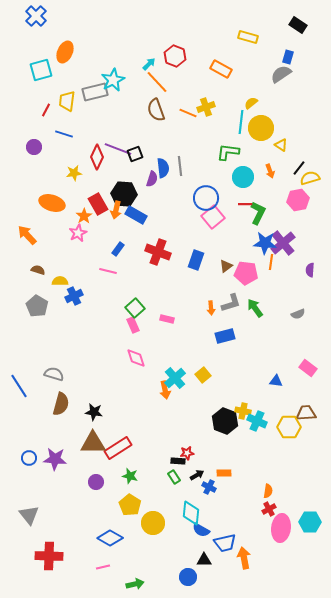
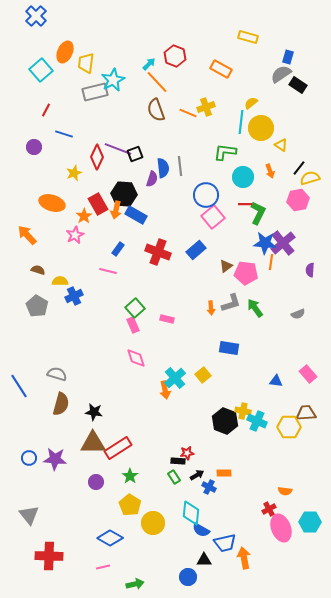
black rectangle at (298, 25): moved 60 px down
cyan square at (41, 70): rotated 25 degrees counterclockwise
yellow trapezoid at (67, 101): moved 19 px right, 38 px up
green L-shape at (228, 152): moved 3 px left
yellow star at (74, 173): rotated 14 degrees counterclockwise
blue circle at (206, 198): moved 3 px up
pink star at (78, 233): moved 3 px left, 2 px down
blue rectangle at (196, 260): moved 10 px up; rotated 30 degrees clockwise
blue rectangle at (225, 336): moved 4 px right, 12 px down; rotated 24 degrees clockwise
pink rectangle at (308, 368): moved 6 px down; rotated 12 degrees clockwise
gray semicircle at (54, 374): moved 3 px right
green star at (130, 476): rotated 21 degrees clockwise
orange semicircle at (268, 491): moved 17 px right; rotated 88 degrees clockwise
pink ellipse at (281, 528): rotated 28 degrees counterclockwise
